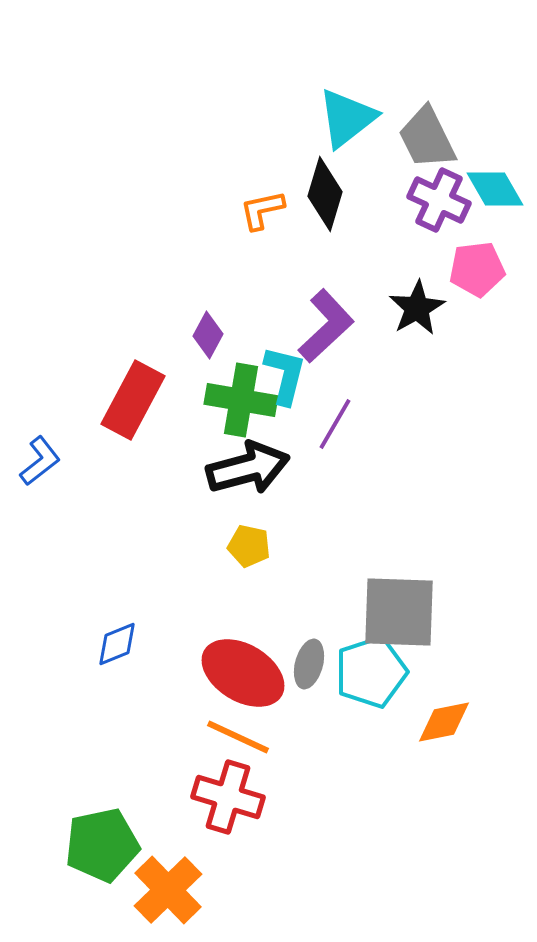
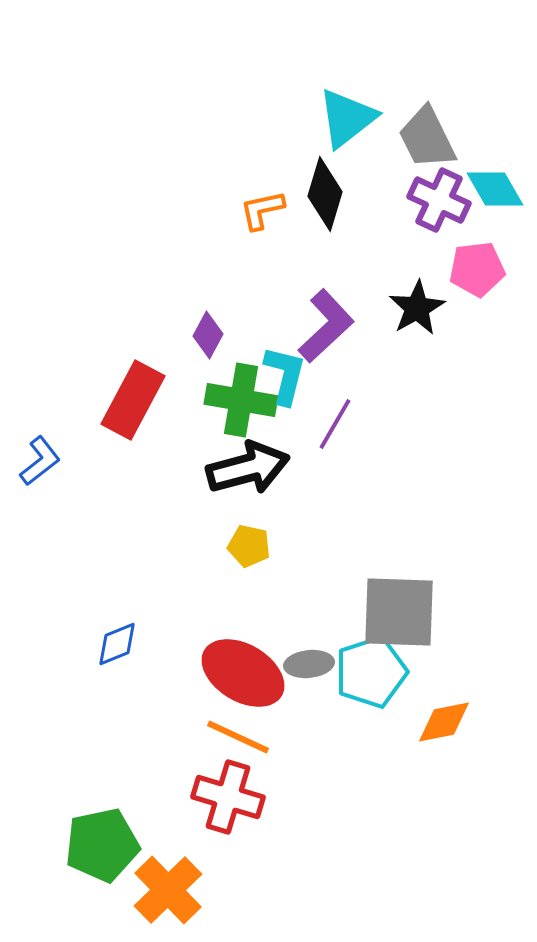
gray ellipse: rotated 69 degrees clockwise
